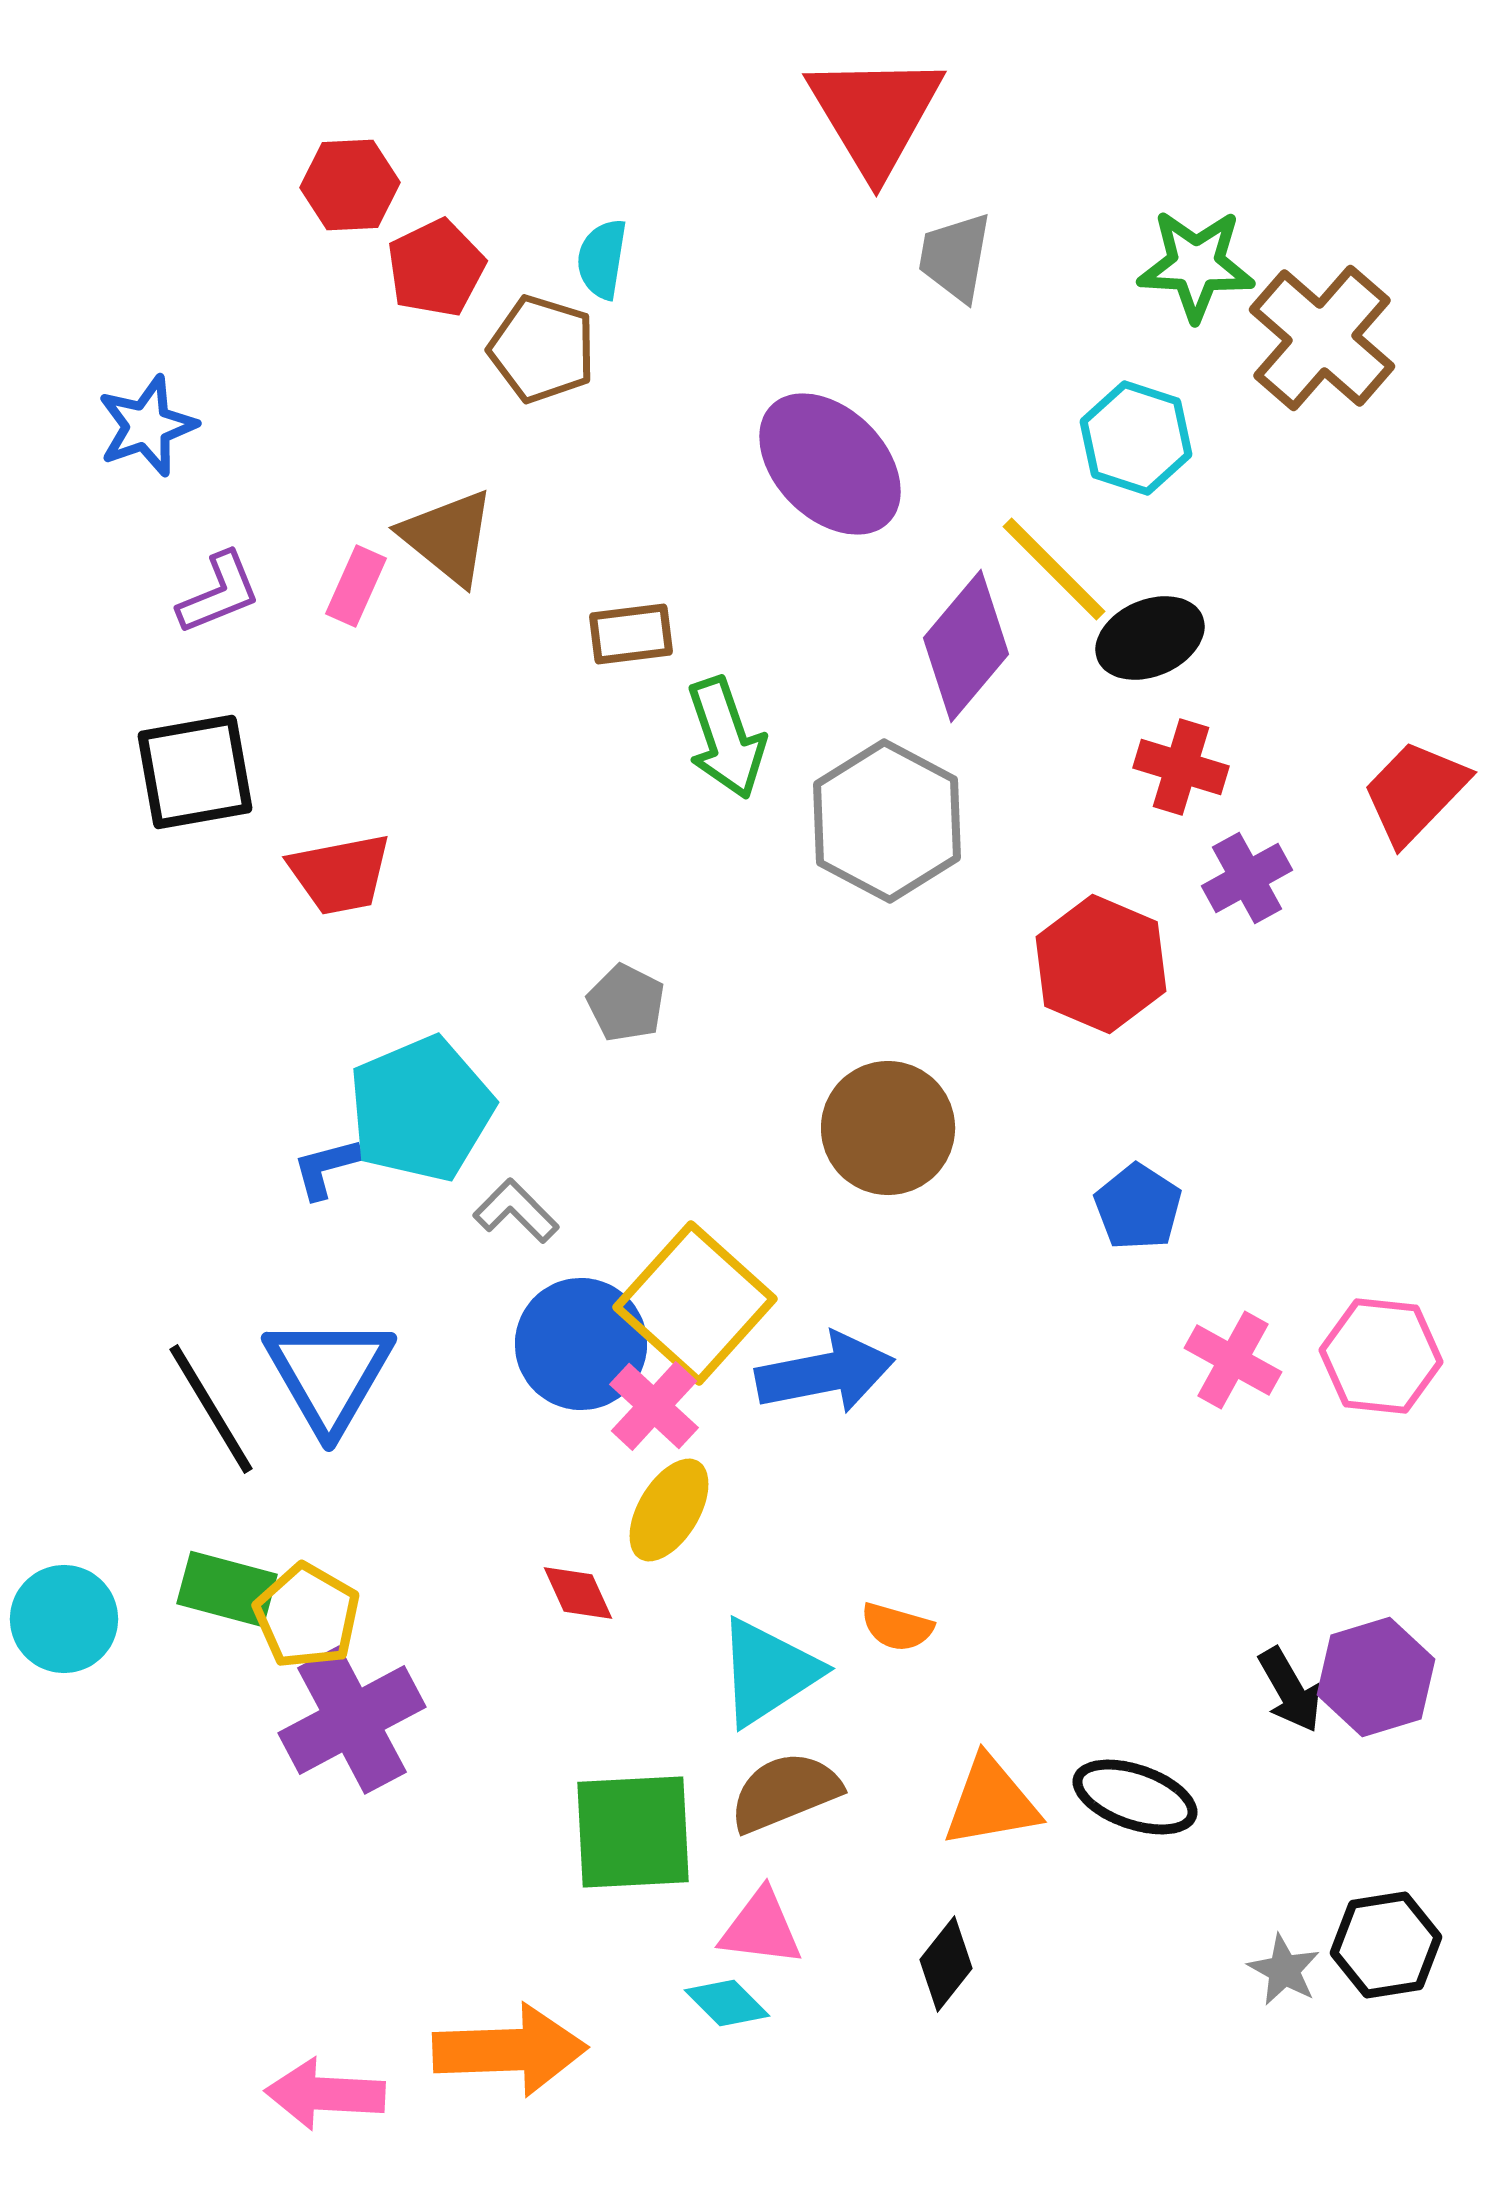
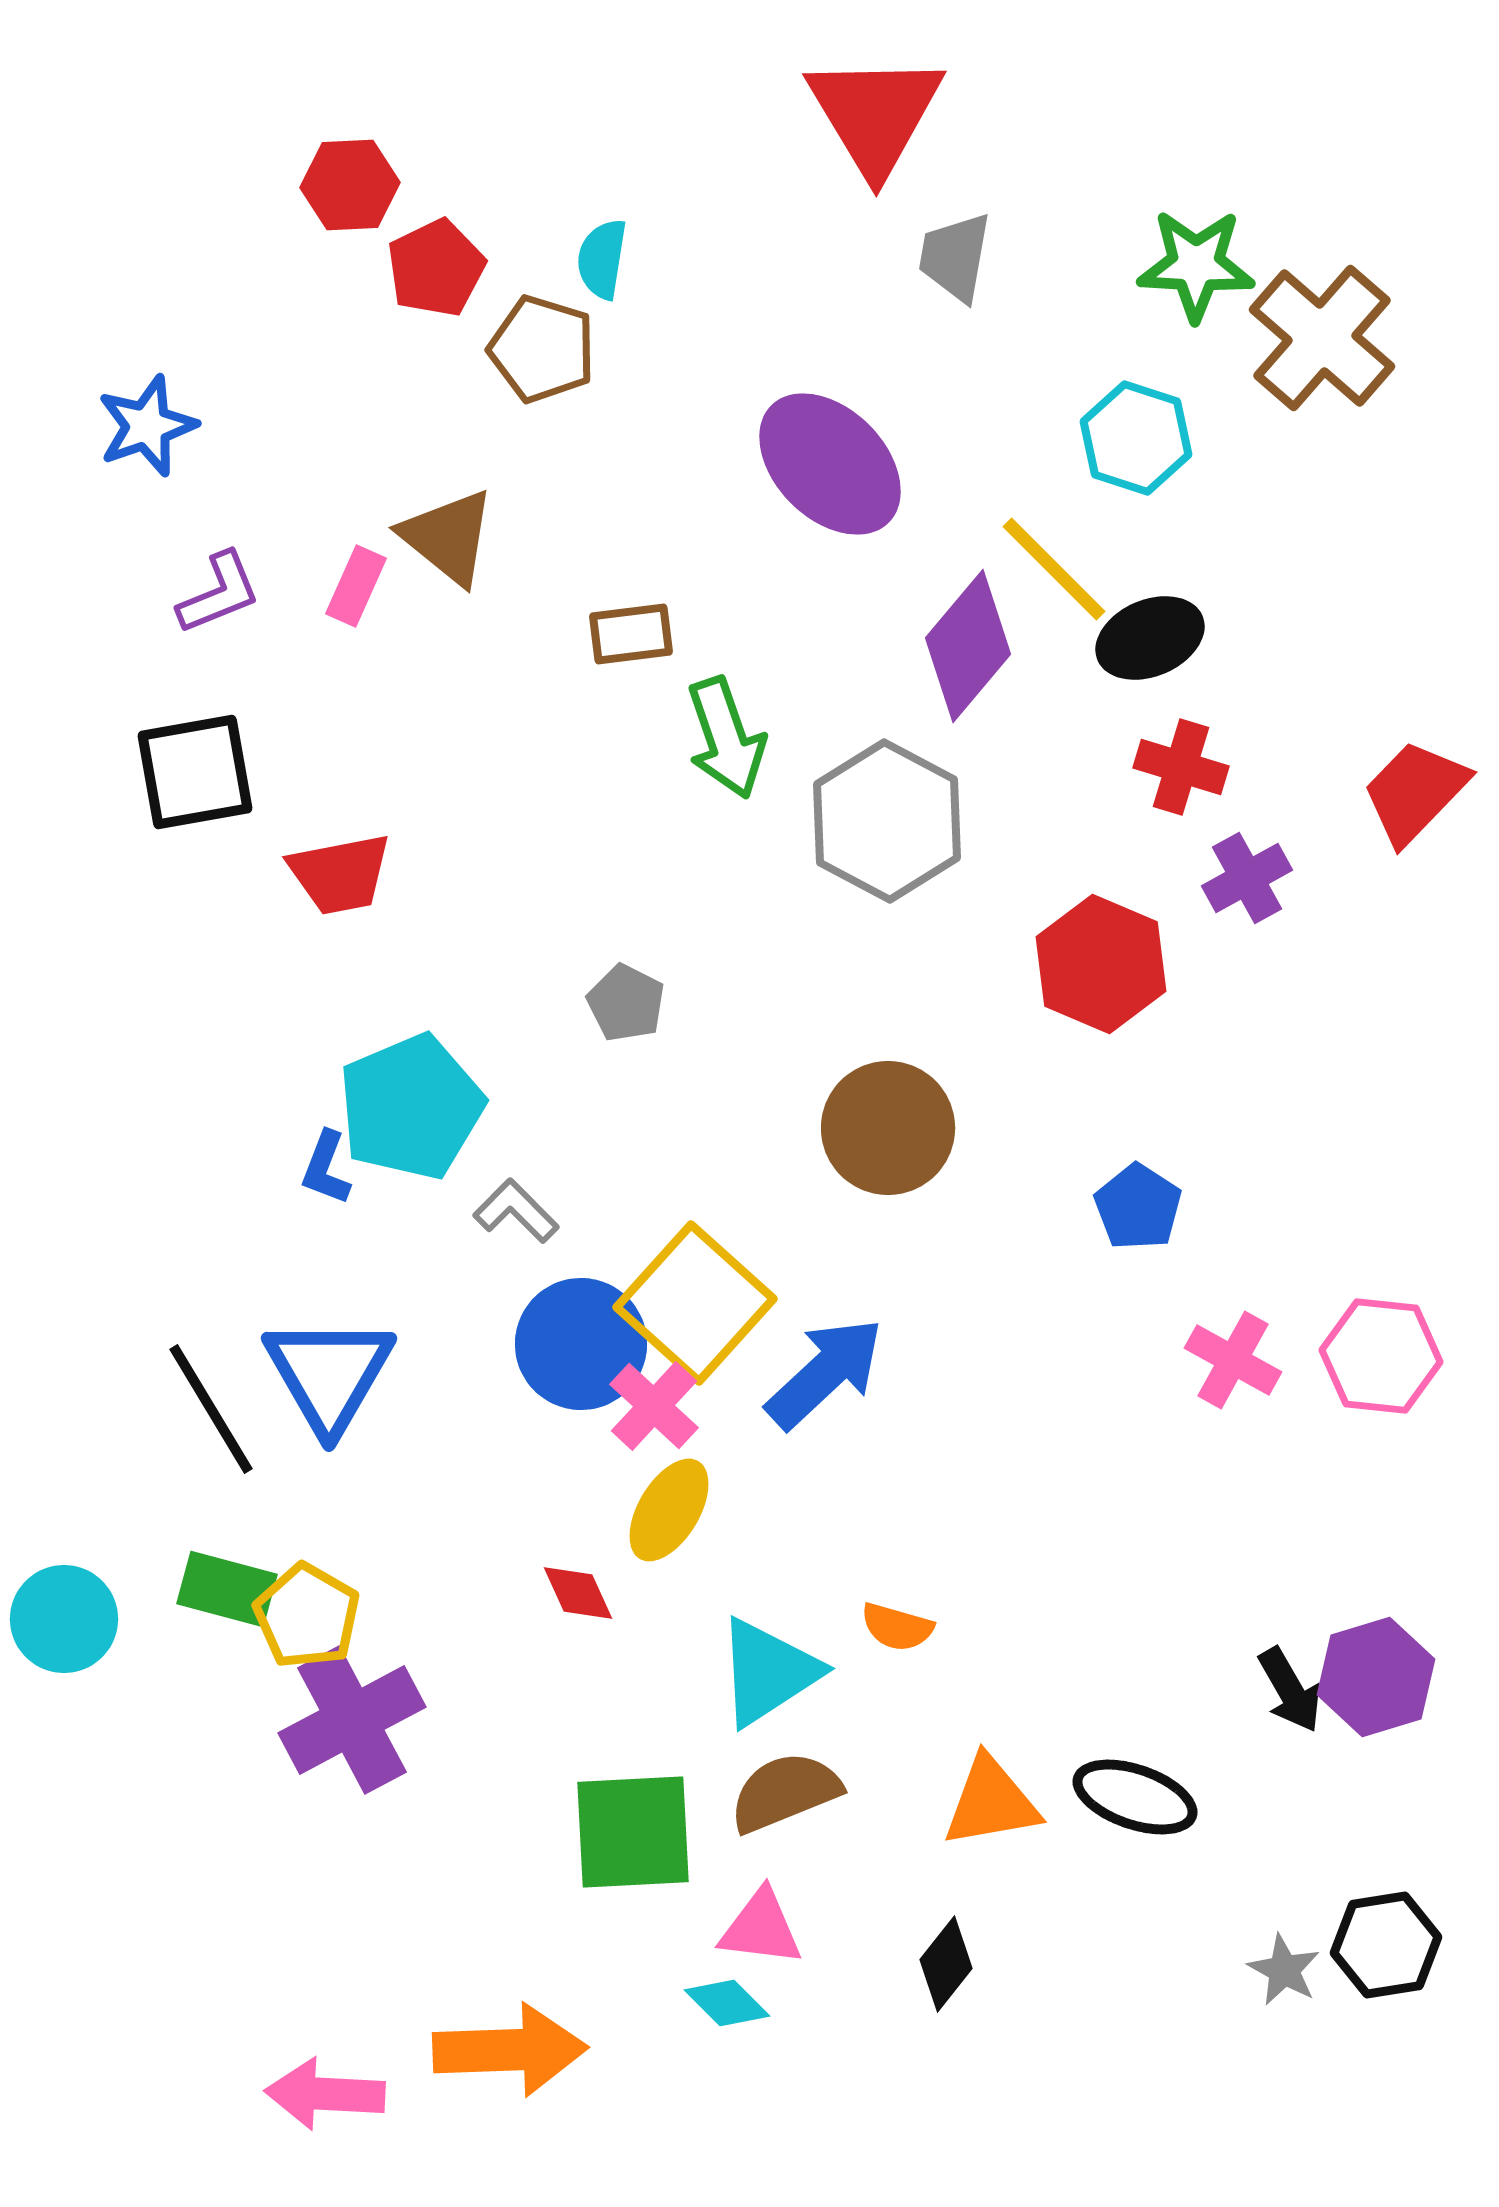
purple diamond at (966, 646): moved 2 px right
cyan pentagon at (421, 1109): moved 10 px left, 2 px up
blue L-shape at (326, 1168): rotated 54 degrees counterclockwise
blue arrow at (825, 1373): rotated 32 degrees counterclockwise
